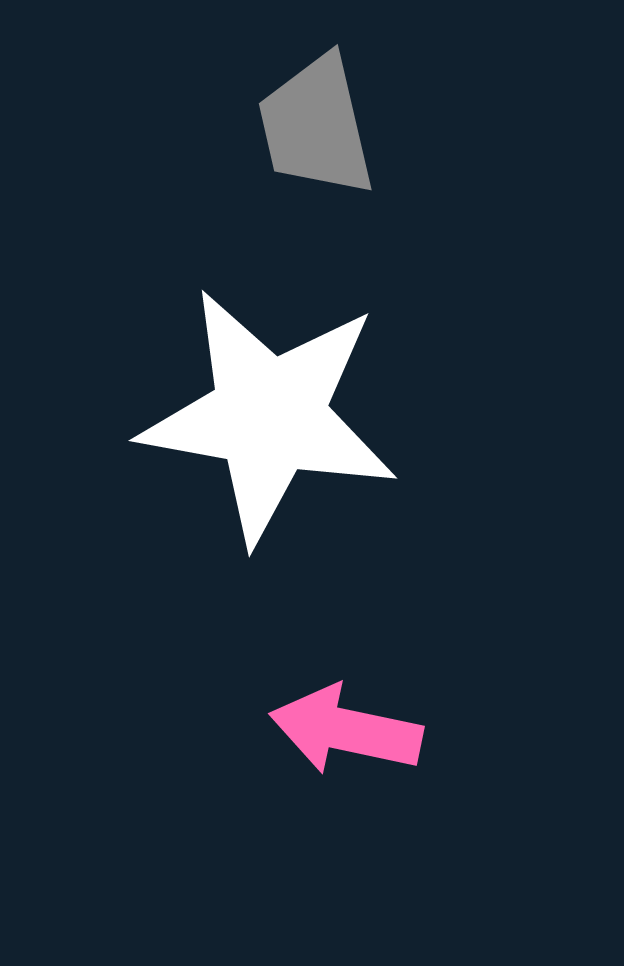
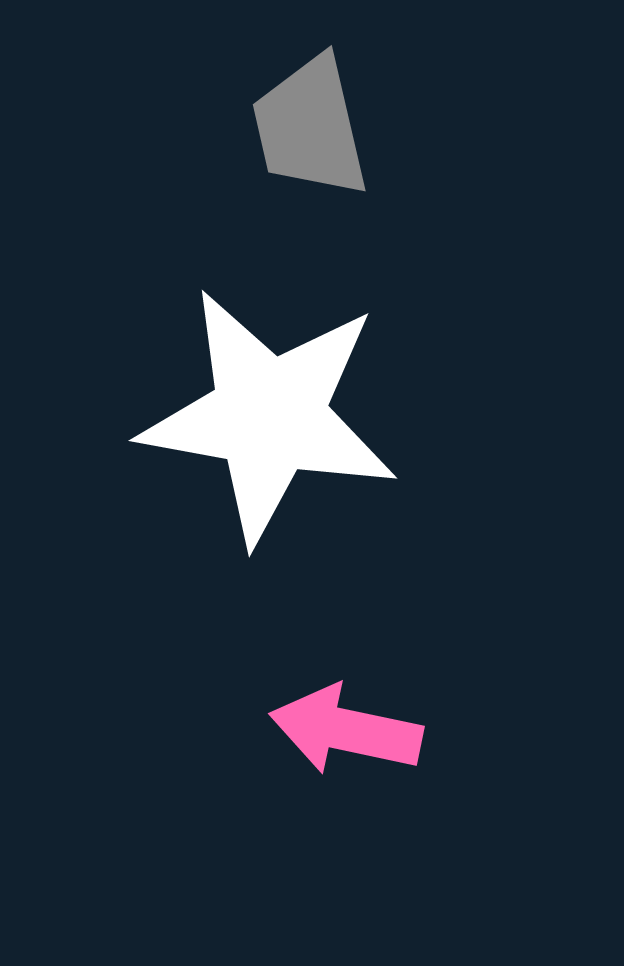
gray trapezoid: moved 6 px left, 1 px down
